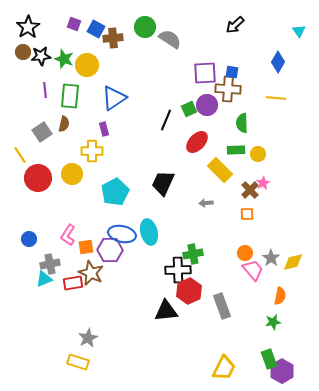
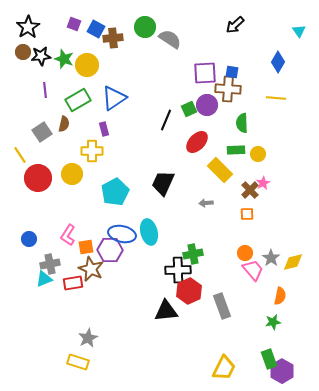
green rectangle at (70, 96): moved 8 px right, 4 px down; rotated 55 degrees clockwise
brown star at (91, 273): moved 4 px up
